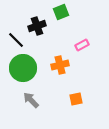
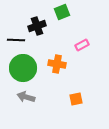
green square: moved 1 px right
black line: rotated 42 degrees counterclockwise
orange cross: moved 3 px left, 1 px up; rotated 24 degrees clockwise
gray arrow: moved 5 px left, 3 px up; rotated 30 degrees counterclockwise
